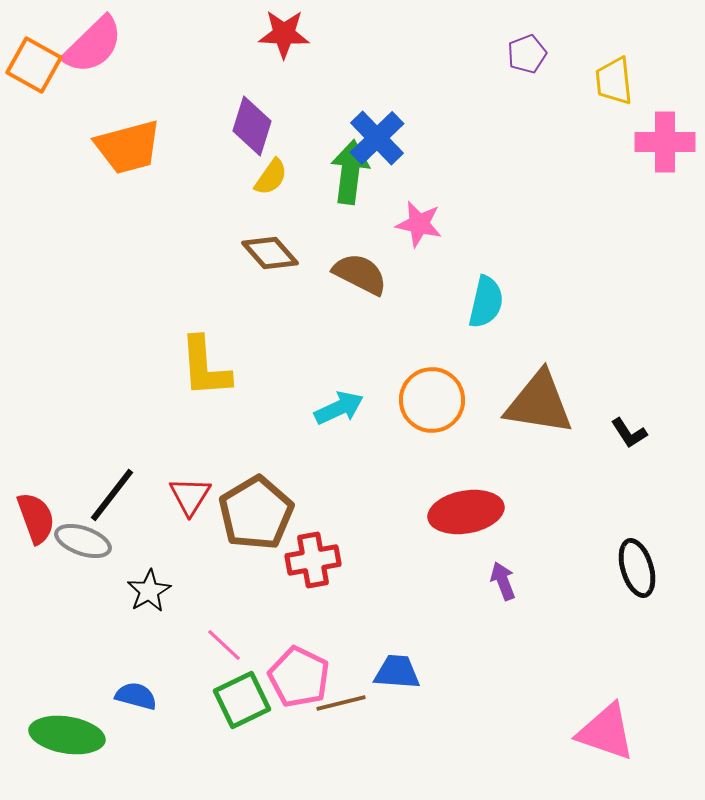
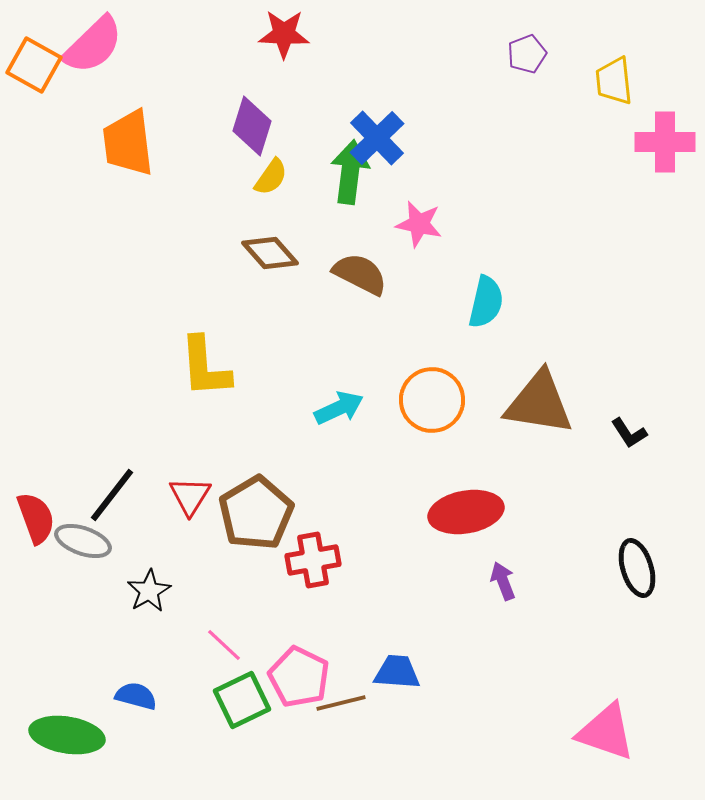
orange trapezoid: moved 4 px up; rotated 98 degrees clockwise
